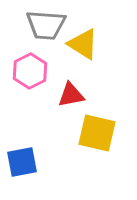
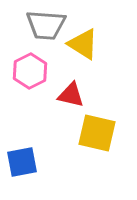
red triangle: rotated 24 degrees clockwise
